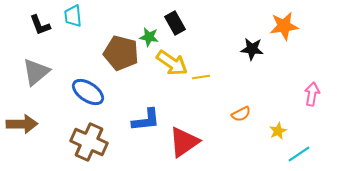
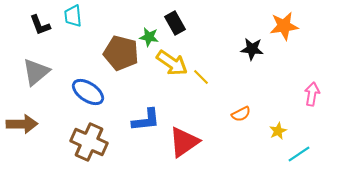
yellow line: rotated 54 degrees clockwise
